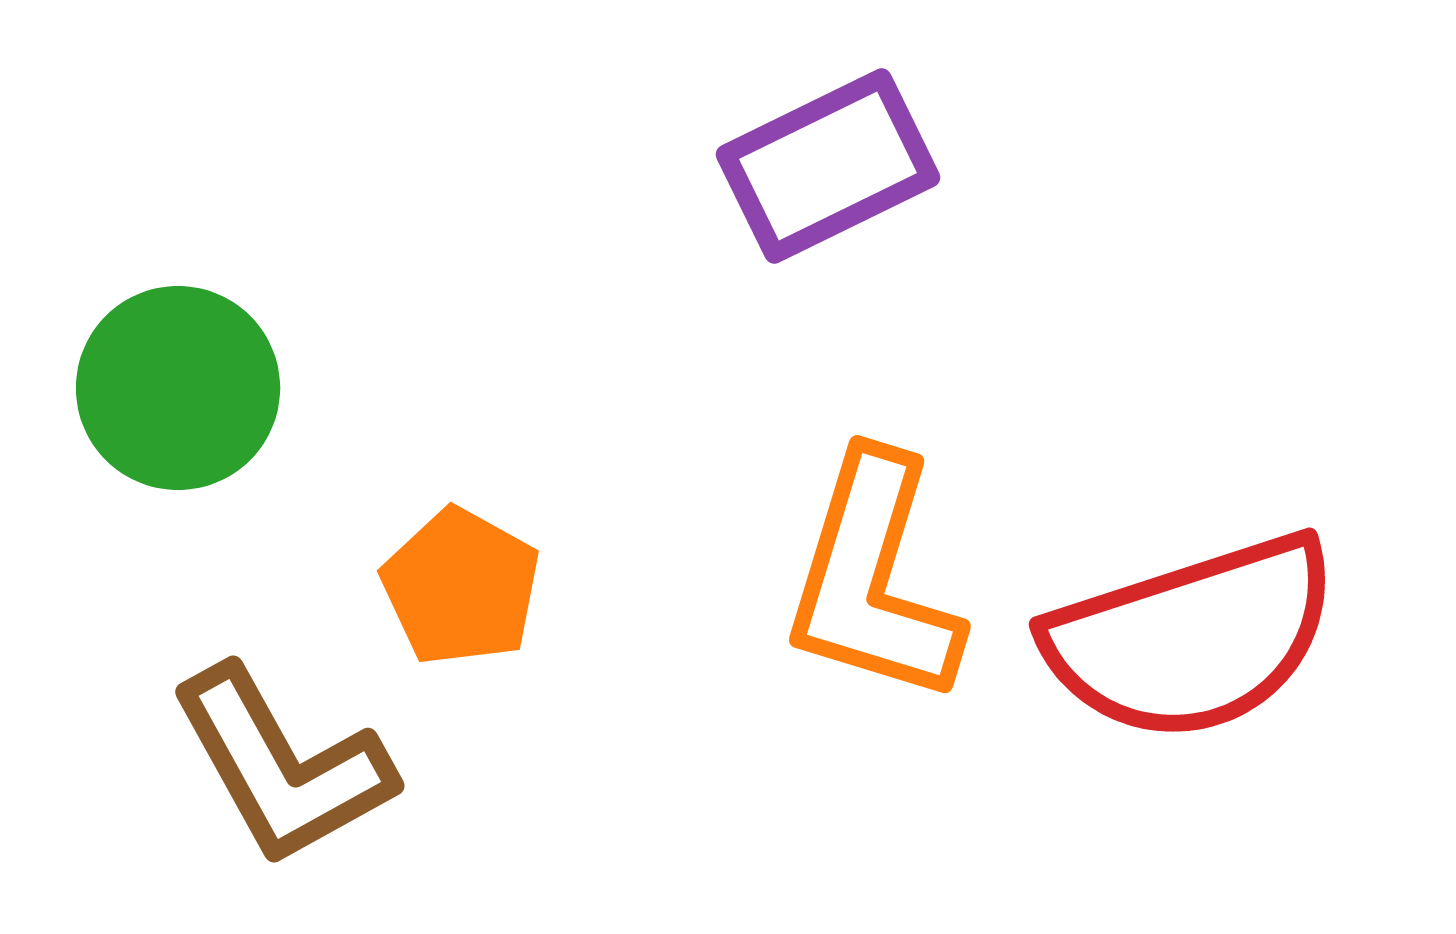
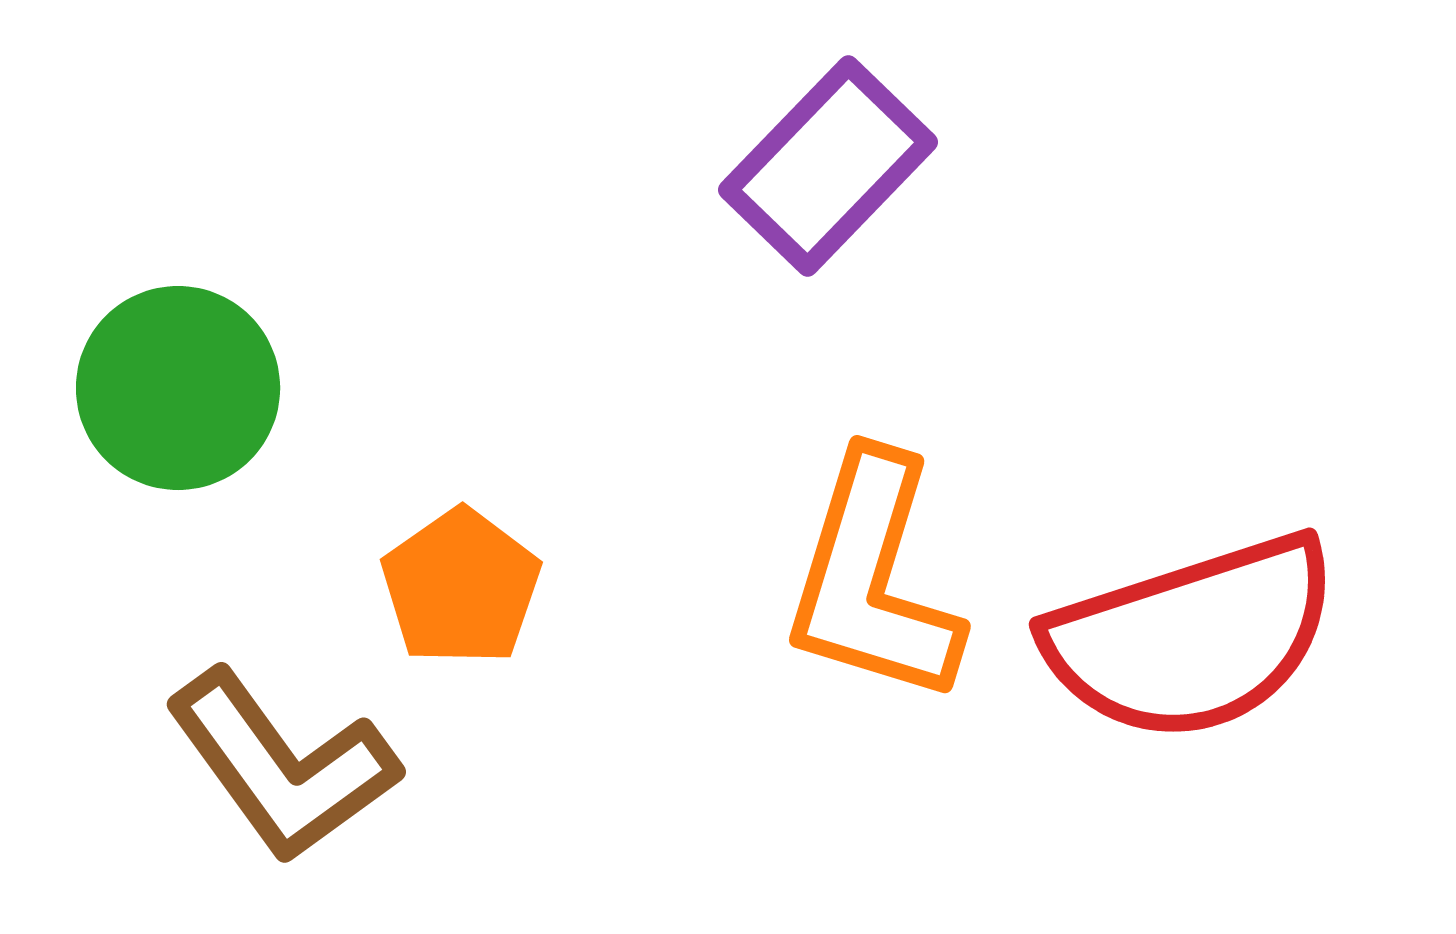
purple rectangle: rotated 20 degrees counterclockwise
orange pentagon: rotated 8 degrees clockwise
brown L-shape: rotated 7 degrees counterclockwise
